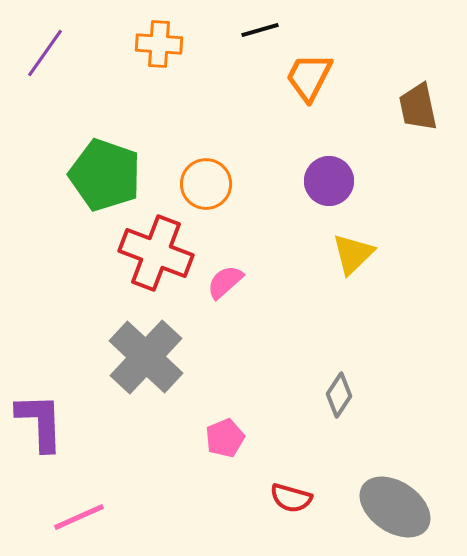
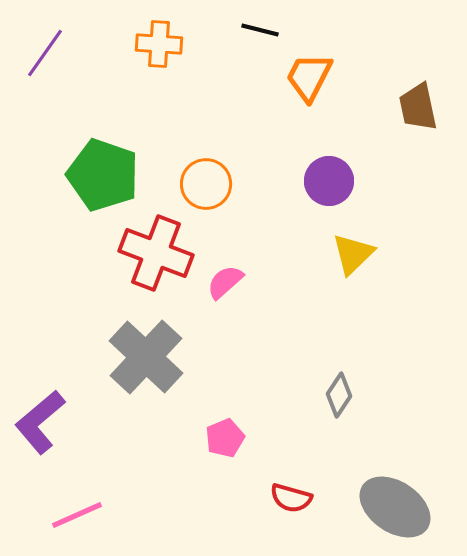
black line: rotated 30 degrees clockwise
green pentagon: moved 2 px left
purple L-shape: rotated 128 degrees counterclockwise
pink line: moved 2 px left, 2 px up
